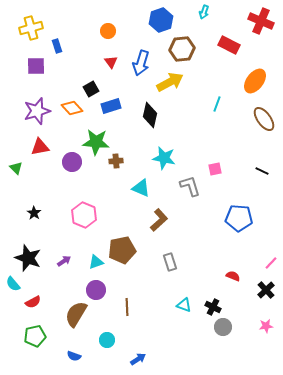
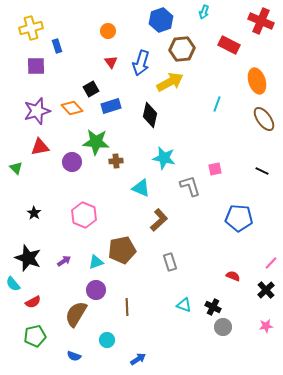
orange ellipse at (255, 81): moved 2 px right; rotated 55 degrees counterclockwise
